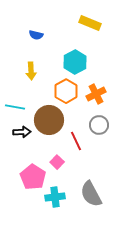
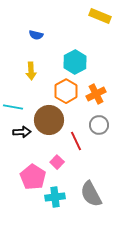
yellow rectangle: moved 10 px right, 7 px up
cyan line: moved 2 px left
